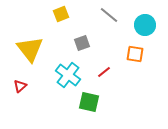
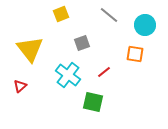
green square: moved 4 px right
